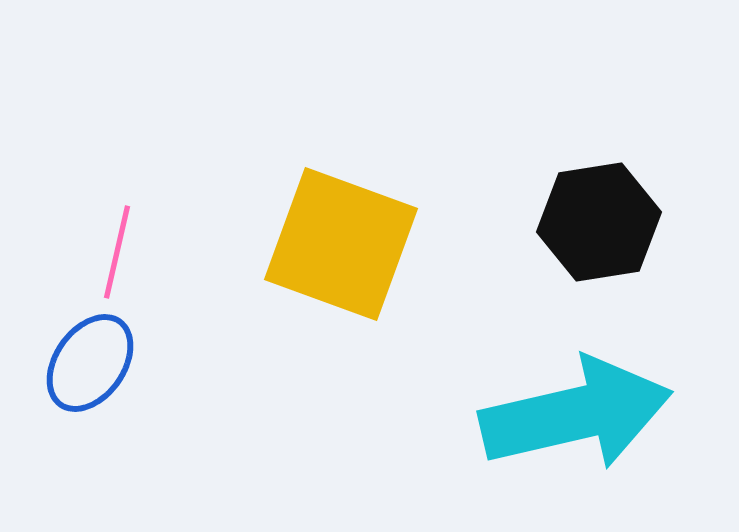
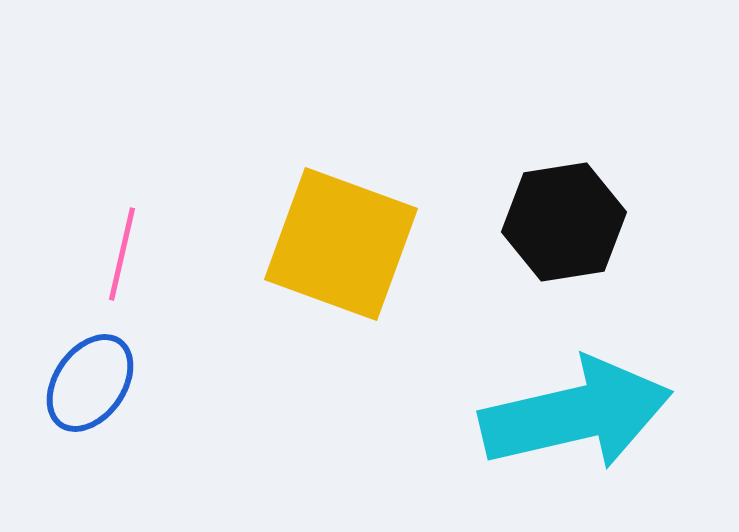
black hexagon: moved 35 px left
pink line: moved 5 px right, 2 px down
blue ellipse: moved 20 px down
